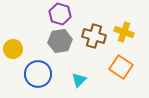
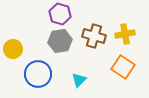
yellow cross: moved 1 px right, 2 px down; rotated 30 degrees counterclockwise
orange square: moved 2 px right
